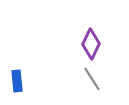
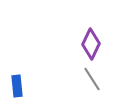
blue rectangle: moved 5 px down
